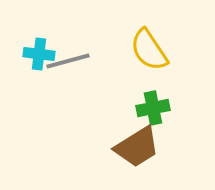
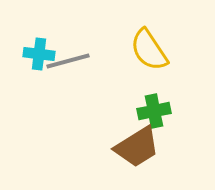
green cross: moved 1 px right, 3 px down
